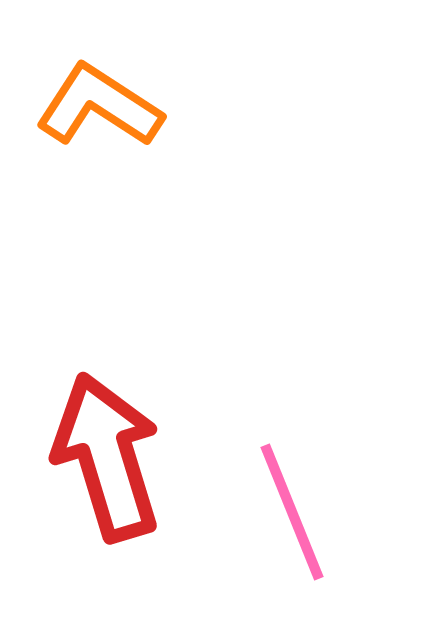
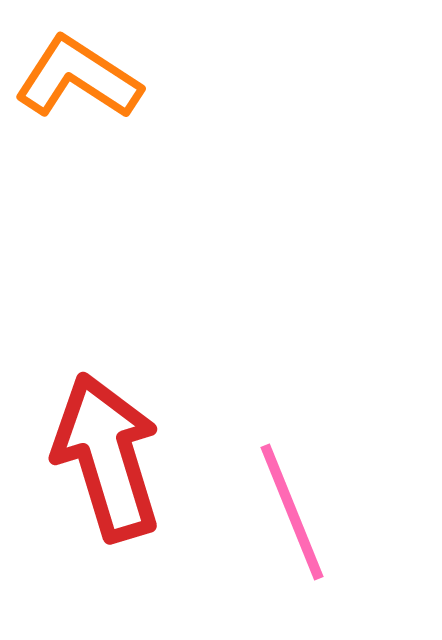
orange L-shape: moved 21 px left, 28 px up
